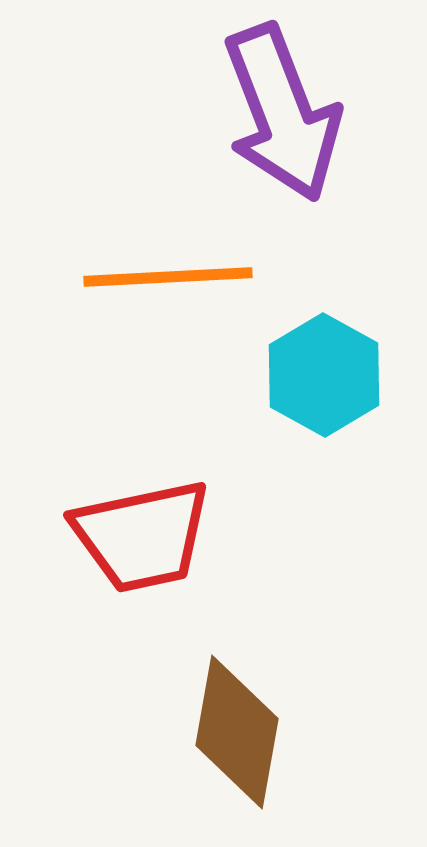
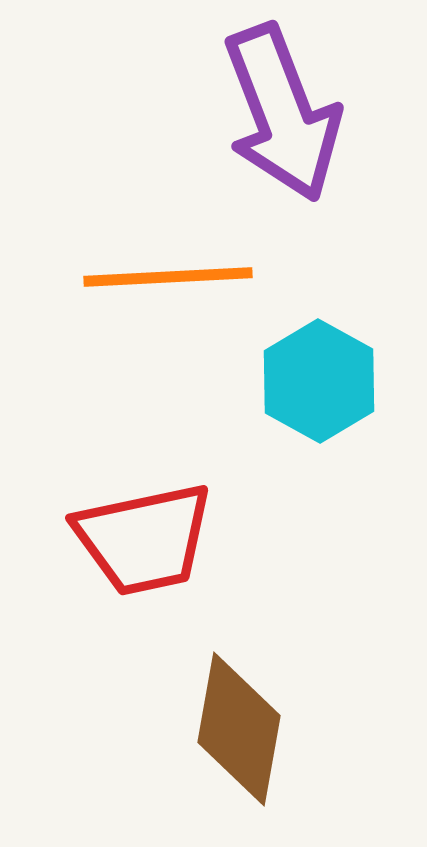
cyan hexagon: moved 5 px left, 6 px down
red trapezoid: moved 2 px right, 3 px down
brown diamond: moved 2 px right, 3 px up
